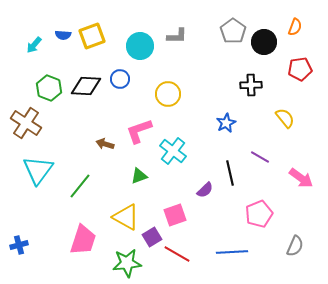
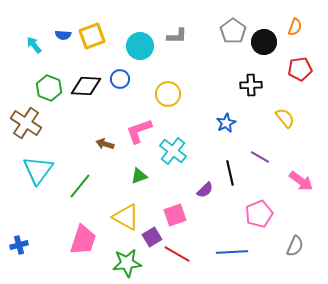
cyan arrow: rotated 102 degrees clockwise
pink arrow: moved 3 px down
